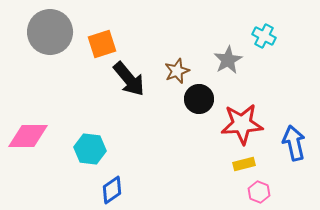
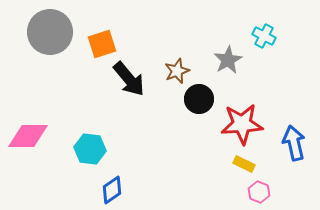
yellow rectangle: rotated 40 degrees clockwise
